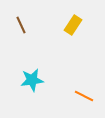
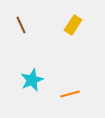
cyan star: rotated 15 degrees counterclockwise
orange line: moved 14 px left, 2 px up; rotated 42 degrees counterclockwise
